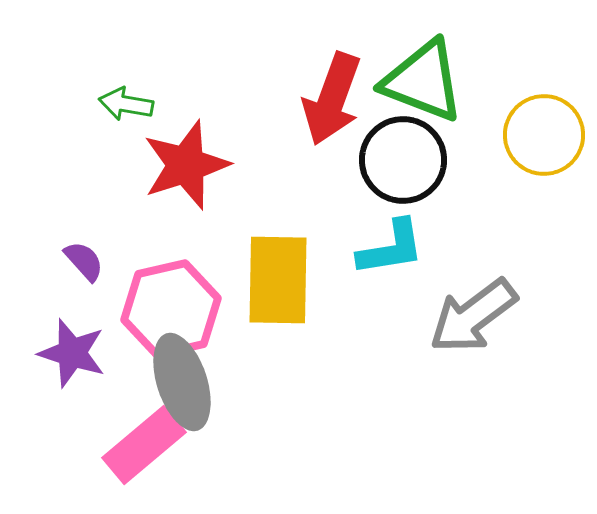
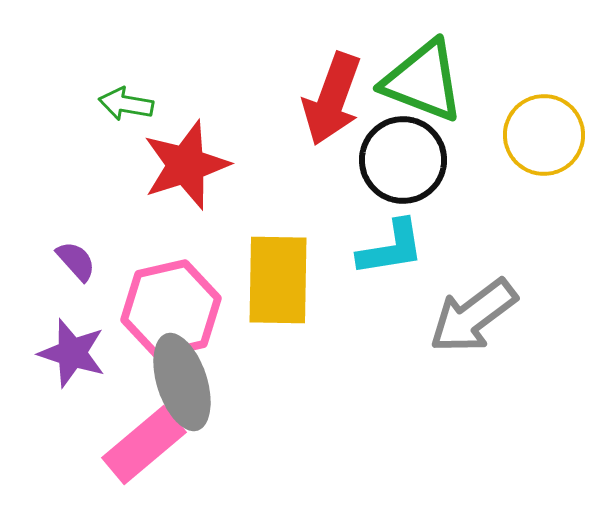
purple semicircle: moved 8 px left
